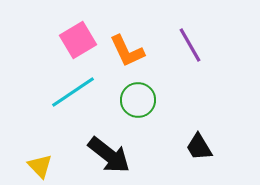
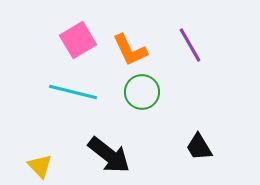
orange L-shape: moved 3 px right, 1 px up
cyan line: rotated 48 degrees clockwise
green circle: moved 4 px right, 8 px up
